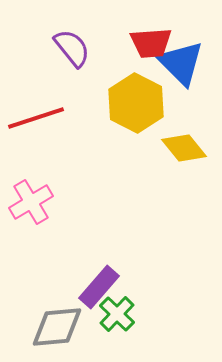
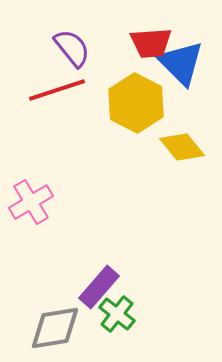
red line: moved 21 px right, 28 px up
yellow diamond: moved 2 px left, 1 px up
green cross: rotated 6 degrees counterclockwise
gray diamond: moved 2 px left, 1 px down; rotated 4 degrees counterclockwise
